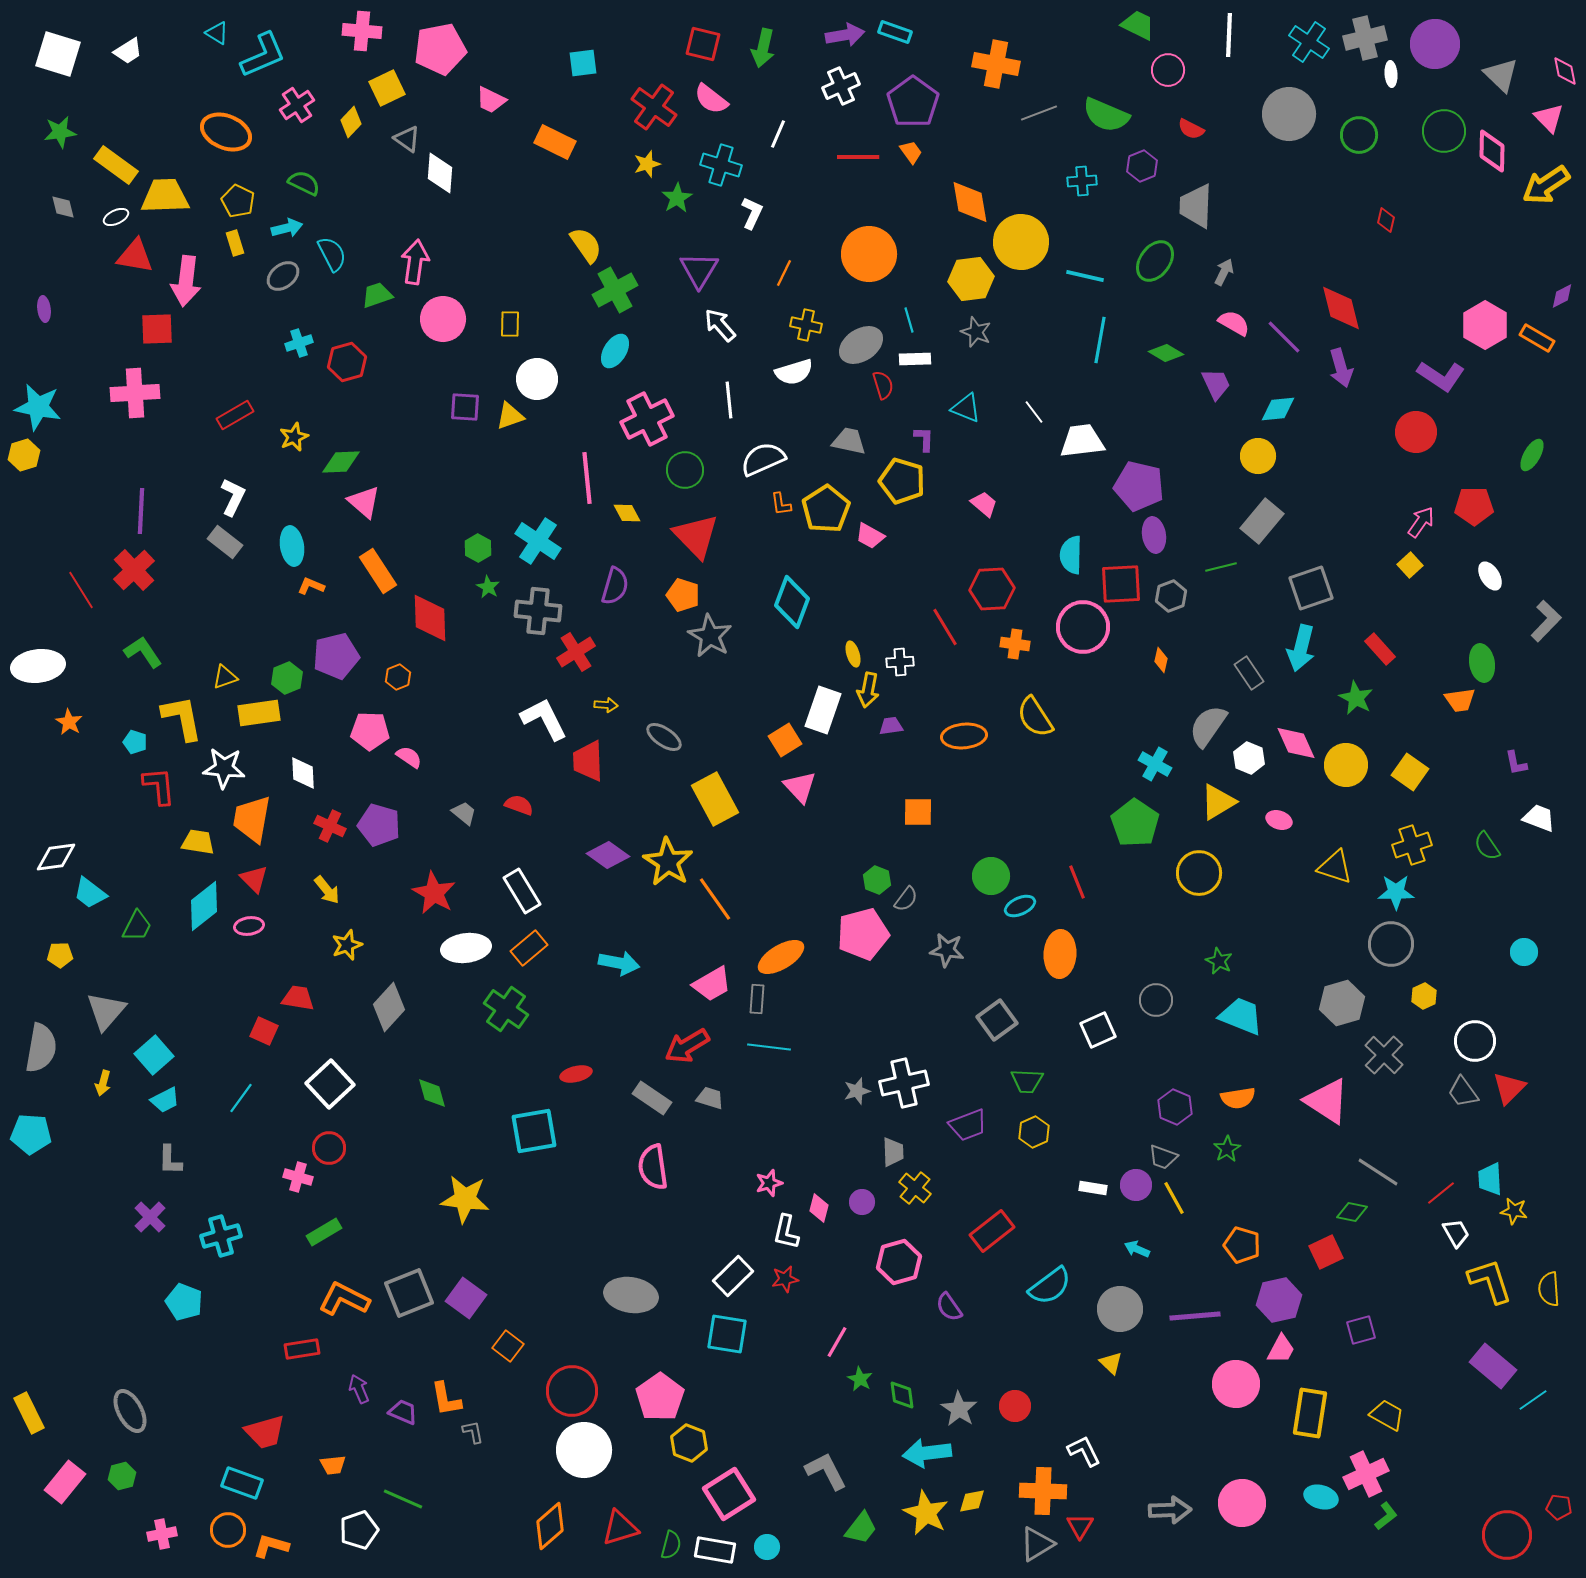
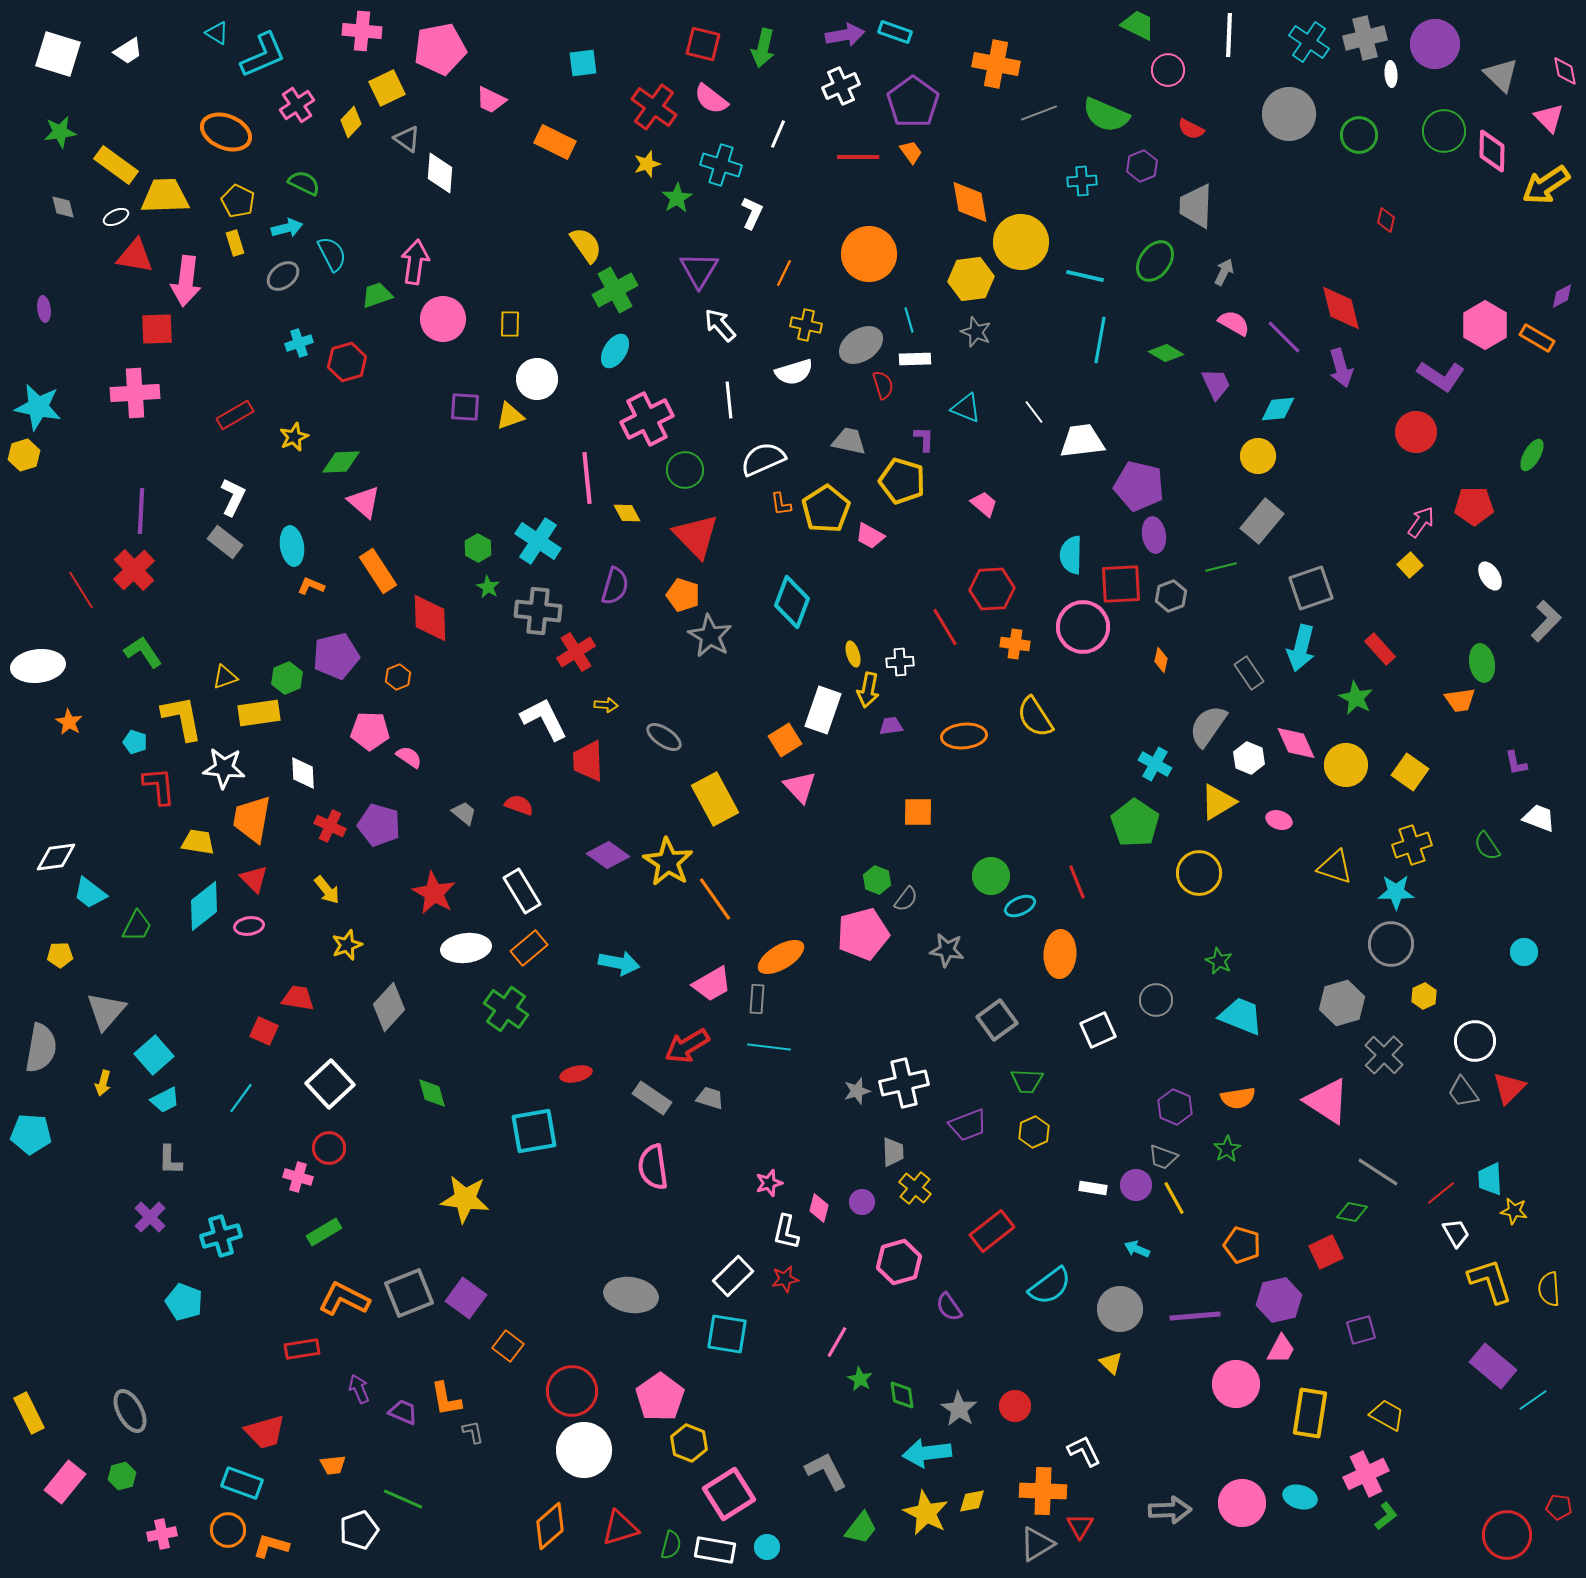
cyan ellipse at (1321, 1497): moved 21 px left
